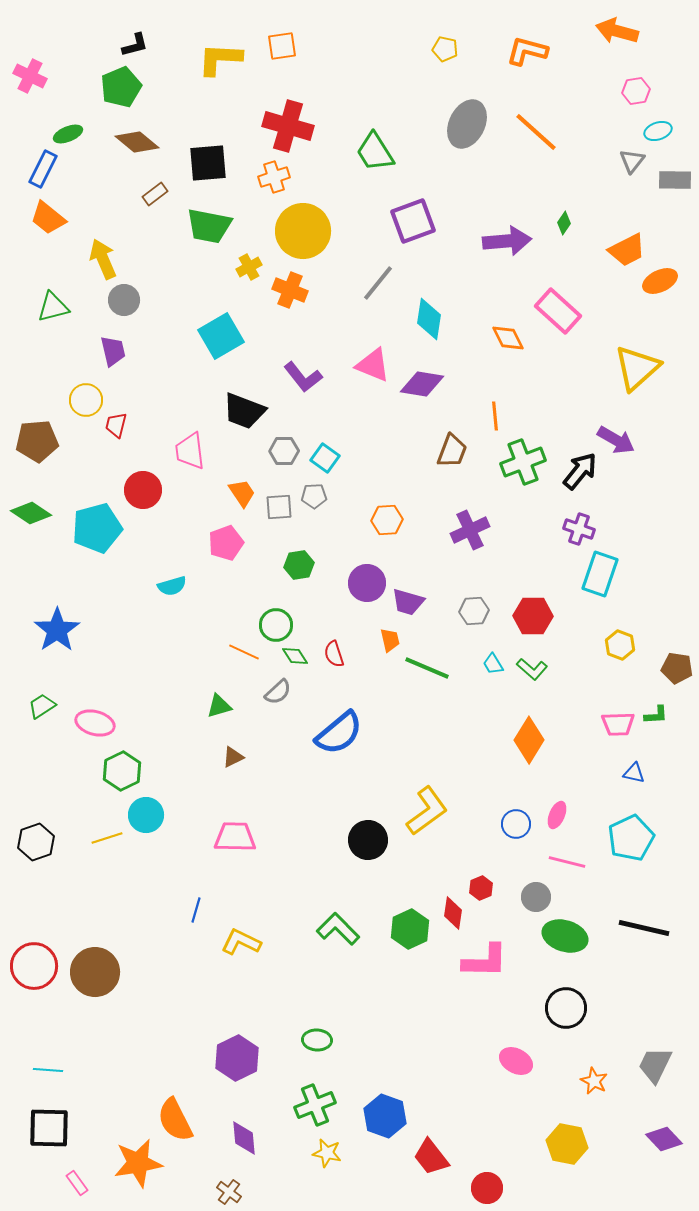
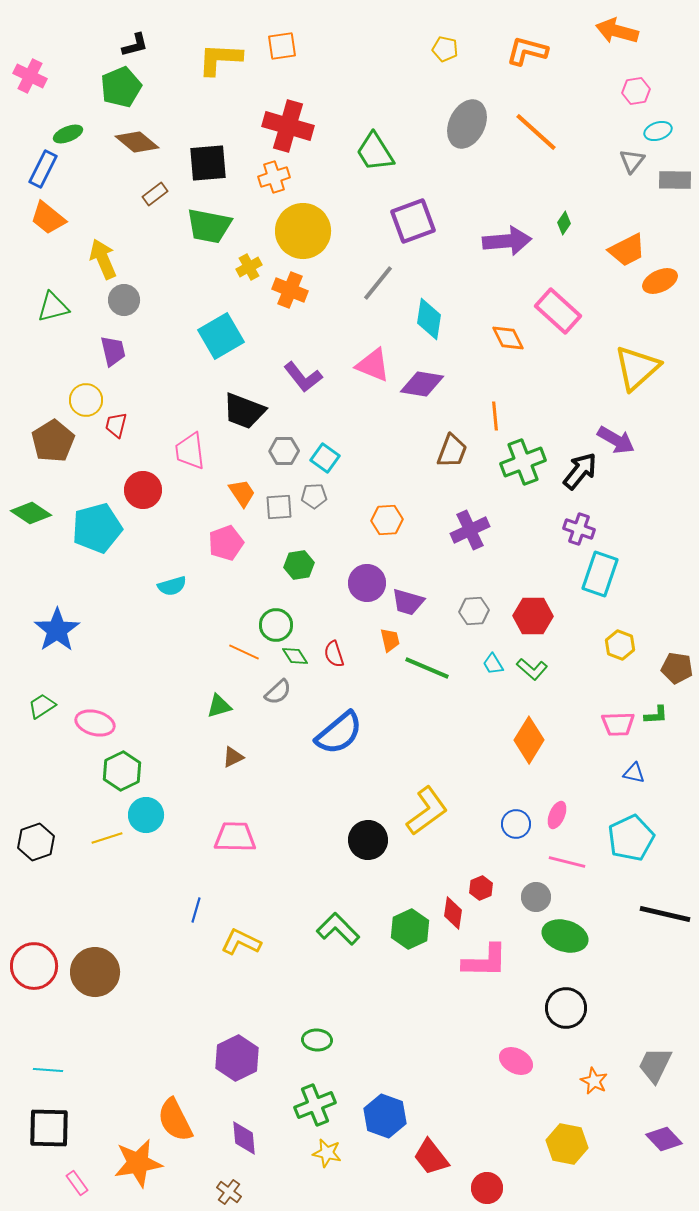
brown pentagon at (37, 441): moved 16 px right; rotated 27 degrees counterclockwise
black line at (644, 928): moved 21 px right, 14 px up
